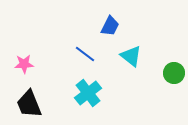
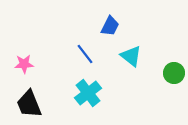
blue line: rotated 15 degrees clockwise
